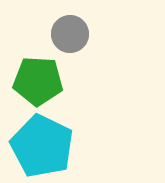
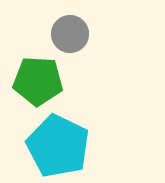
cyan pentagon: moved 16 px right
